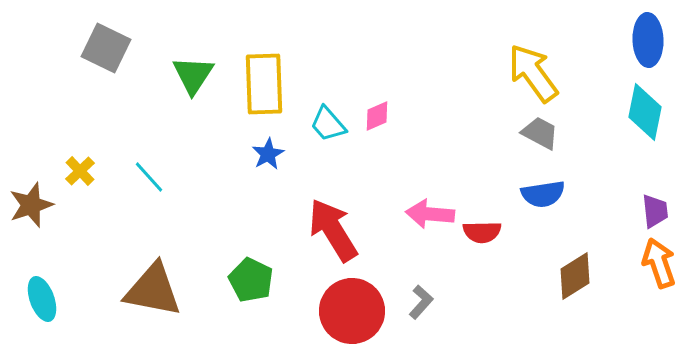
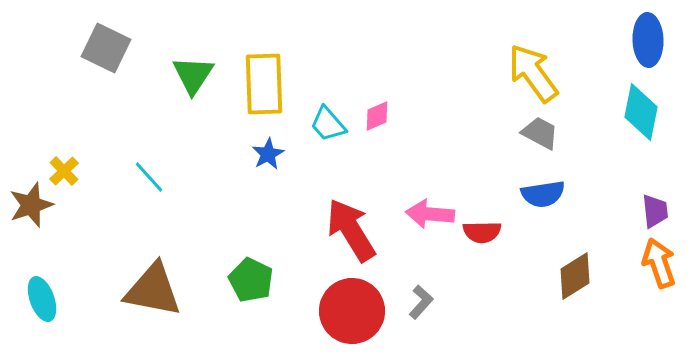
cyan diamond: moved 4 px left
yellow cross: moved 16 px left
red arrow: moved 18 px right
